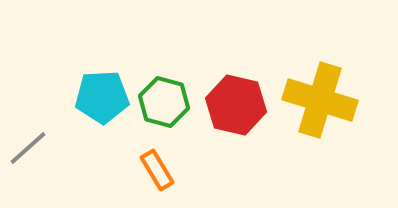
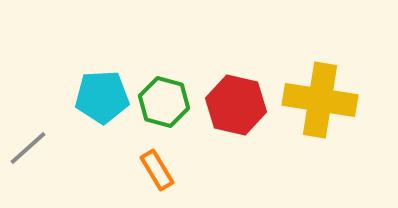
yellow cross: rotated 8 degrees counterclockwise
